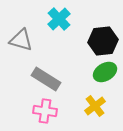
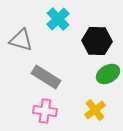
cyan cross: moved 1 px left
black hexagon: moved 6 px left; rotated 8 degrees clockwise
green ellipse: moved 3 px right, 2 px down
gray rectangle: moved 2 px up
yellow cross: moved 4 px down
